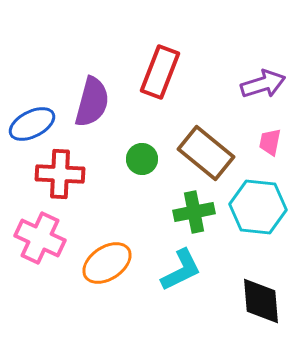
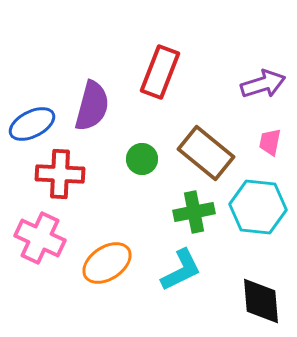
purple semicircle: moved 4 px down
